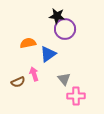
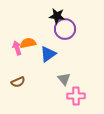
pink arrow: moved 17 px left, 26 px up
